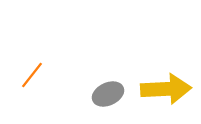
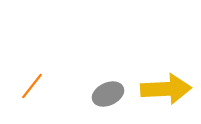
orange line: moved 11 px down
